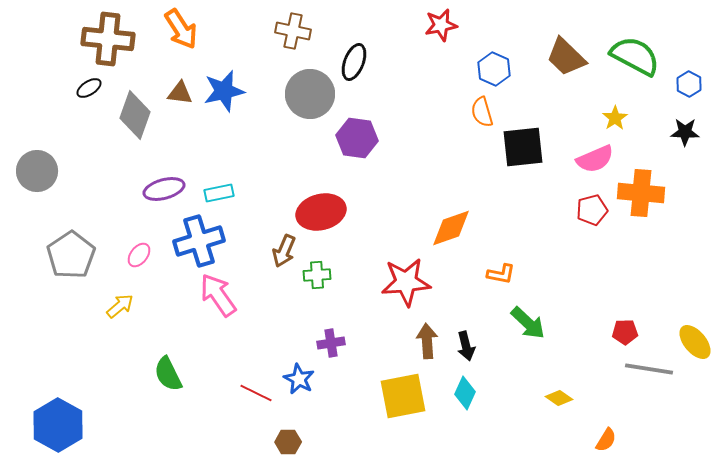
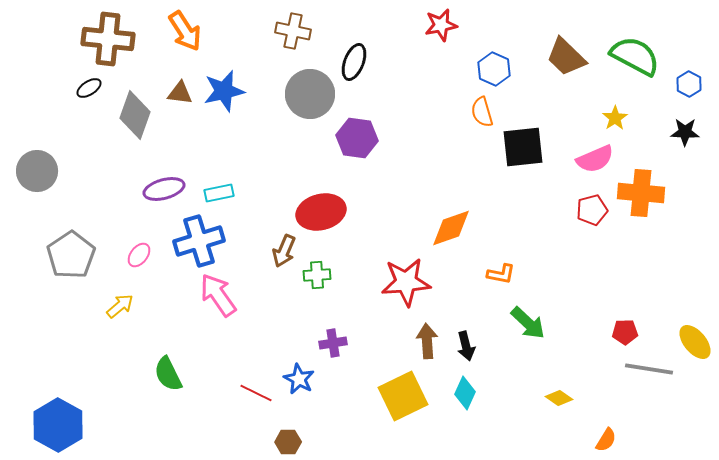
orange arrow at (181, 29): moved 4 px right, 2 px down
purple cross at (331, 343): moved 2 px right
yellow square at (403, 396): rotated 15 degrees counterclockwise
